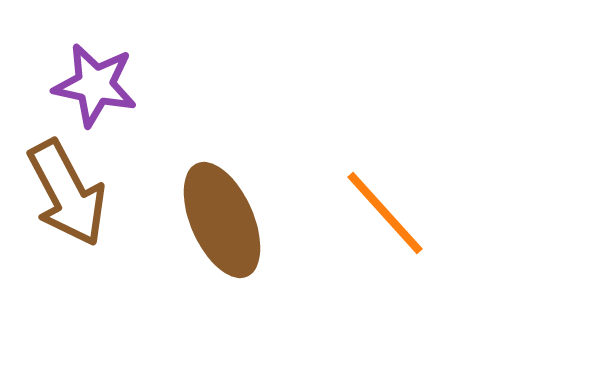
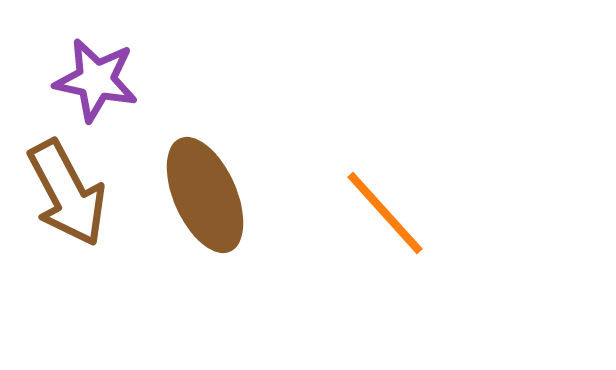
purple star: moved 1 px right, 5 px up
brown ellipse: moved 17 px left, 25 px up
